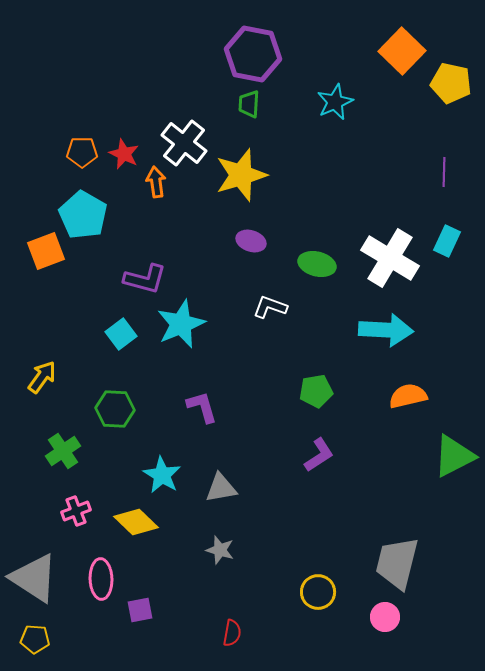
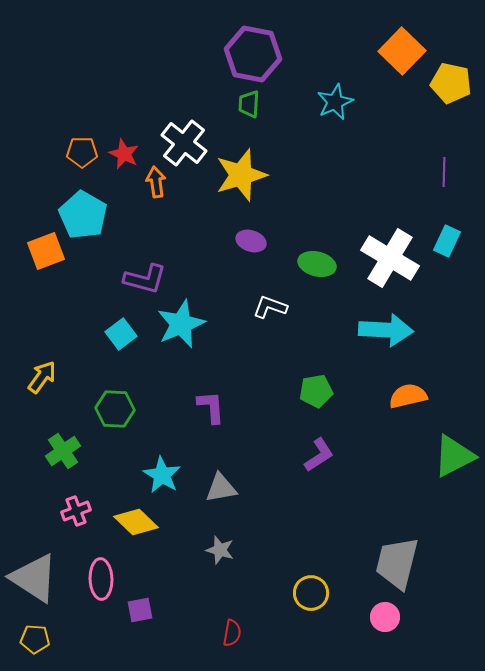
purple L-shape at (202, 407): moved 9 px right; rotated 12 degrees clockwise
yellow circle at (318, 592): moved 7 px left, 1 px down
